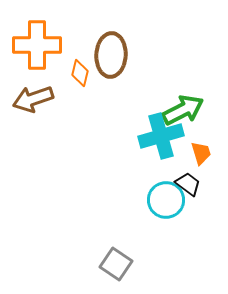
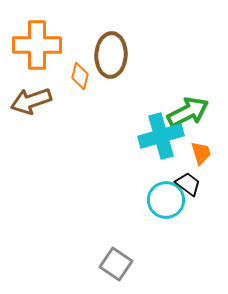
orange diamond: moved 3 px down
brown arrow: moved 2 px left, 2 px down
green arrow: moved 5 px right, 2 px down
